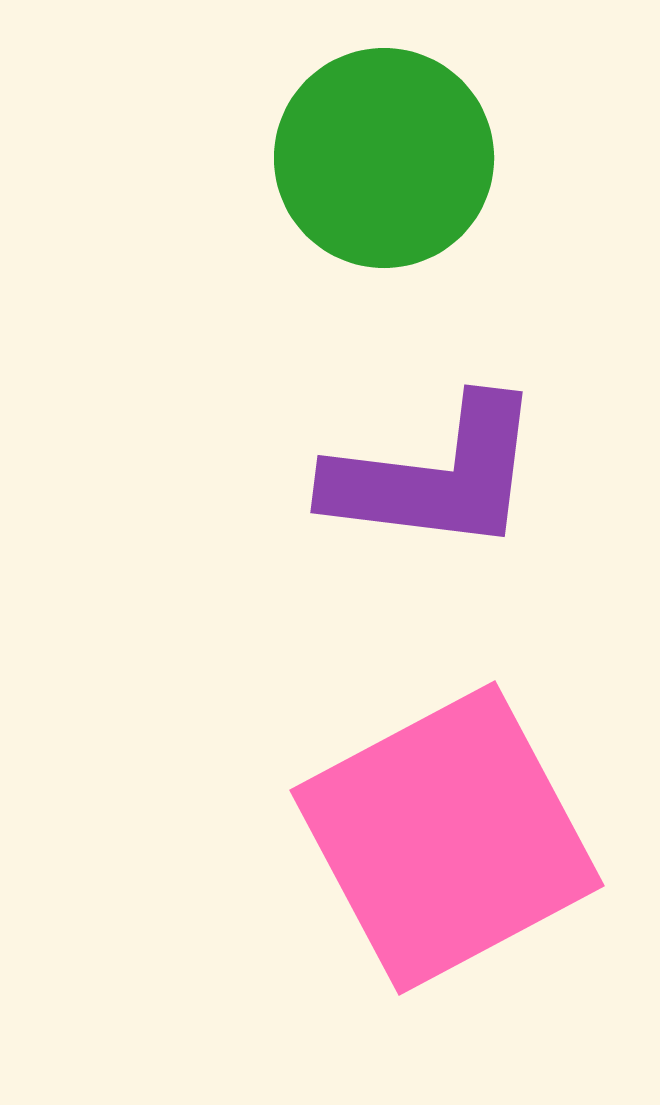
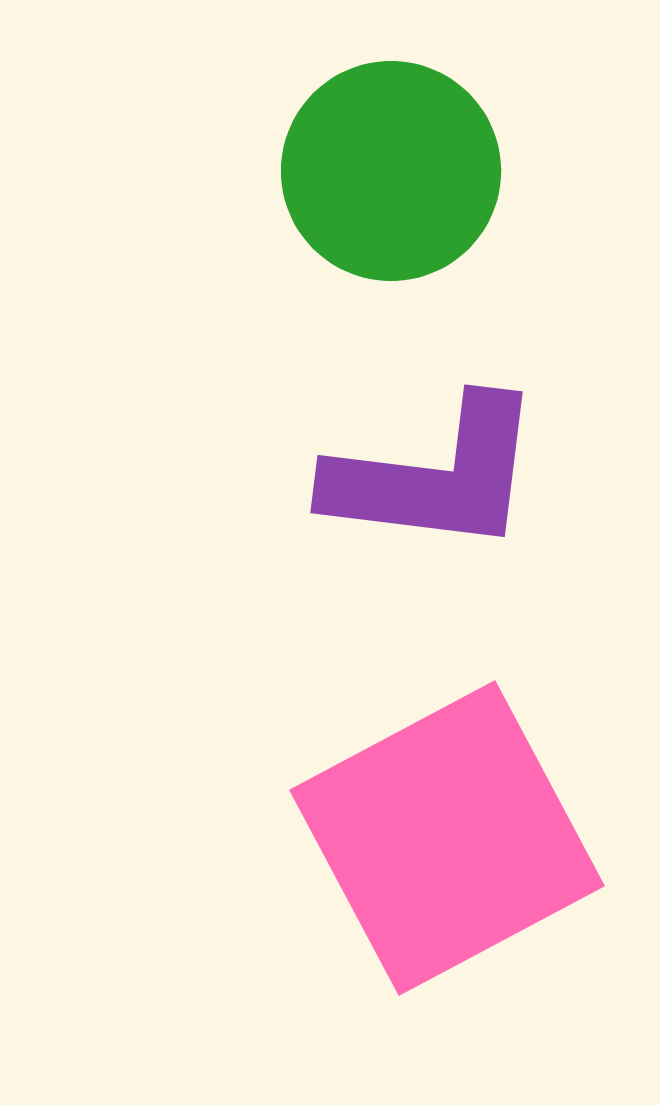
green circle: moved 7 px right, 13 px down
